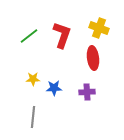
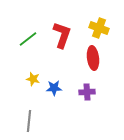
green line: moved 1 px left, 3 px down
yellow star: rotated 16 degrees clockwise
gray line: moved 4 px left, 4 px down
